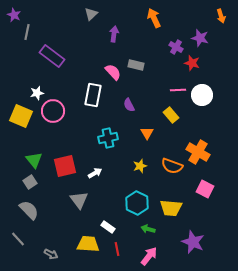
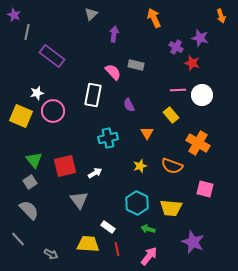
orange cross at (198, 152): moved 9 px up
pink square at (205, 189): rotated 12 degrees counterclockwise
